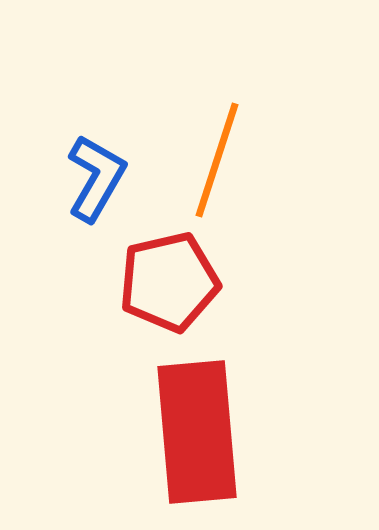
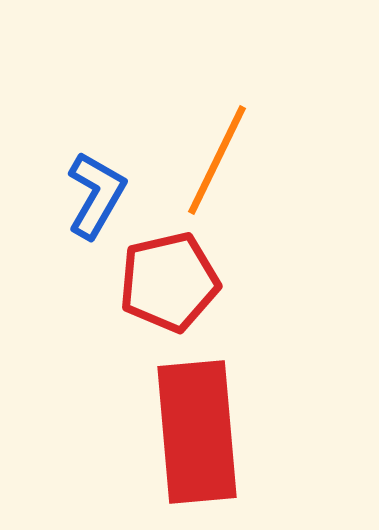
orange line: rotated 8 degrees clockwise
blue L-shape: moved 17 px down
